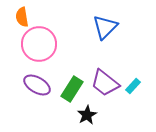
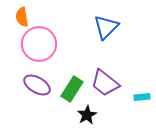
blue triangle: moved 1 px right
cyan rectangle: moved 9 px right, 11 px down; rotated 42 degrees clockwise
